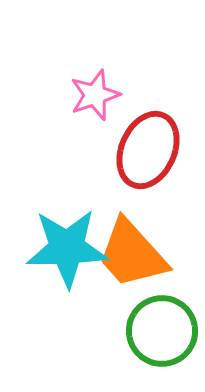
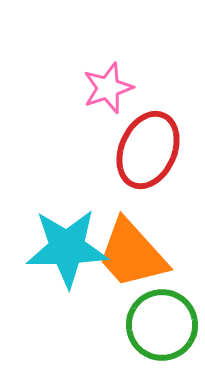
pink star: moved 13 px right, 7 px up
green circle: moved 6 px up
